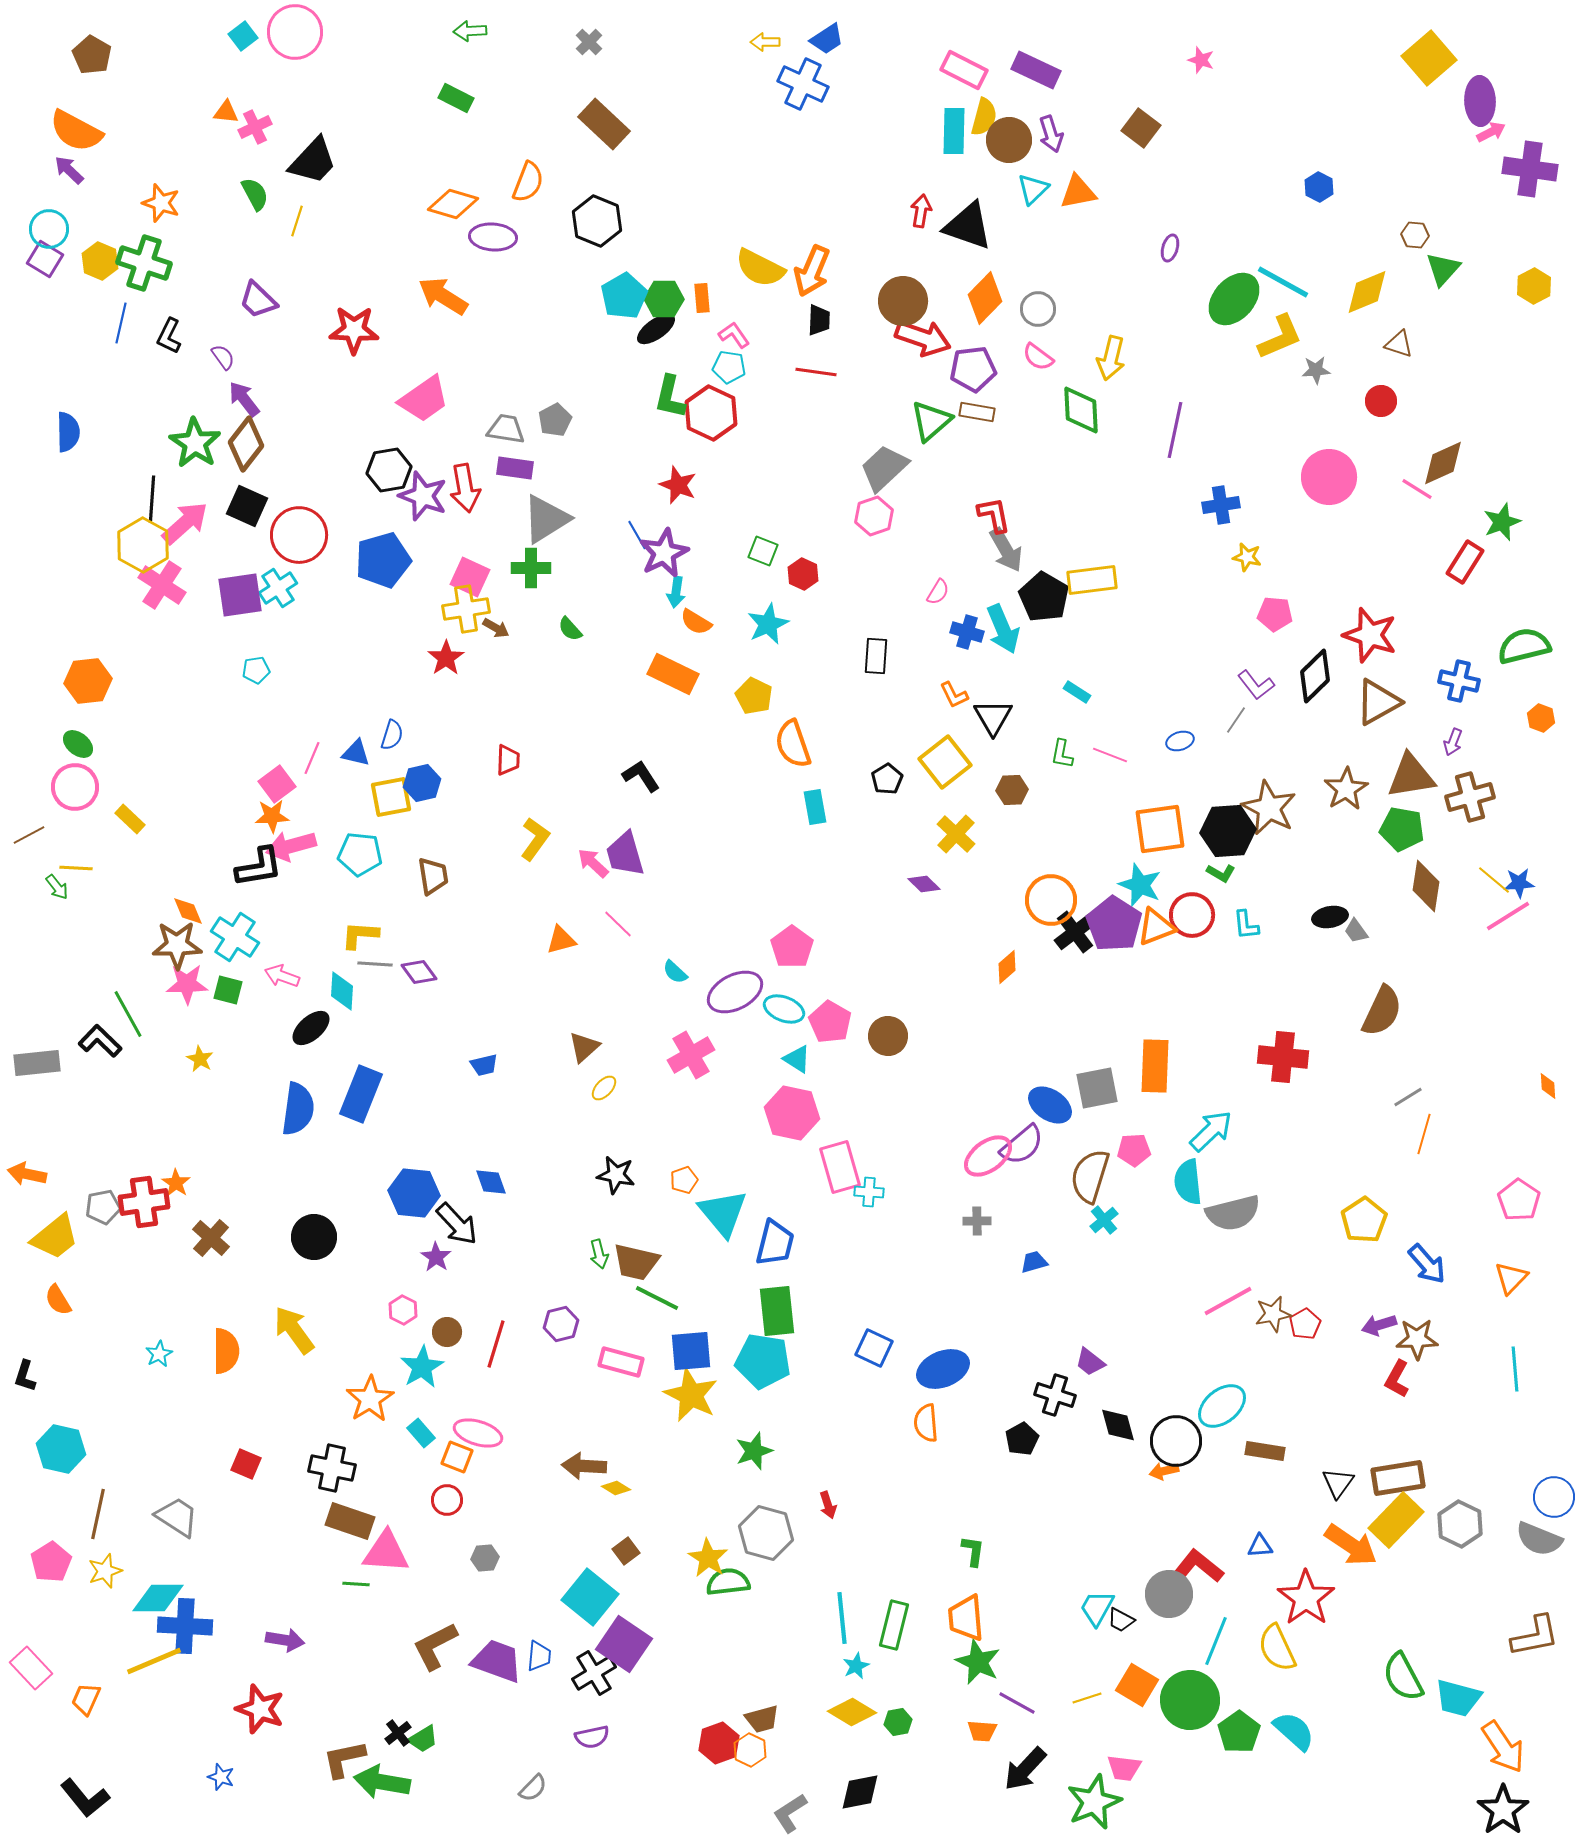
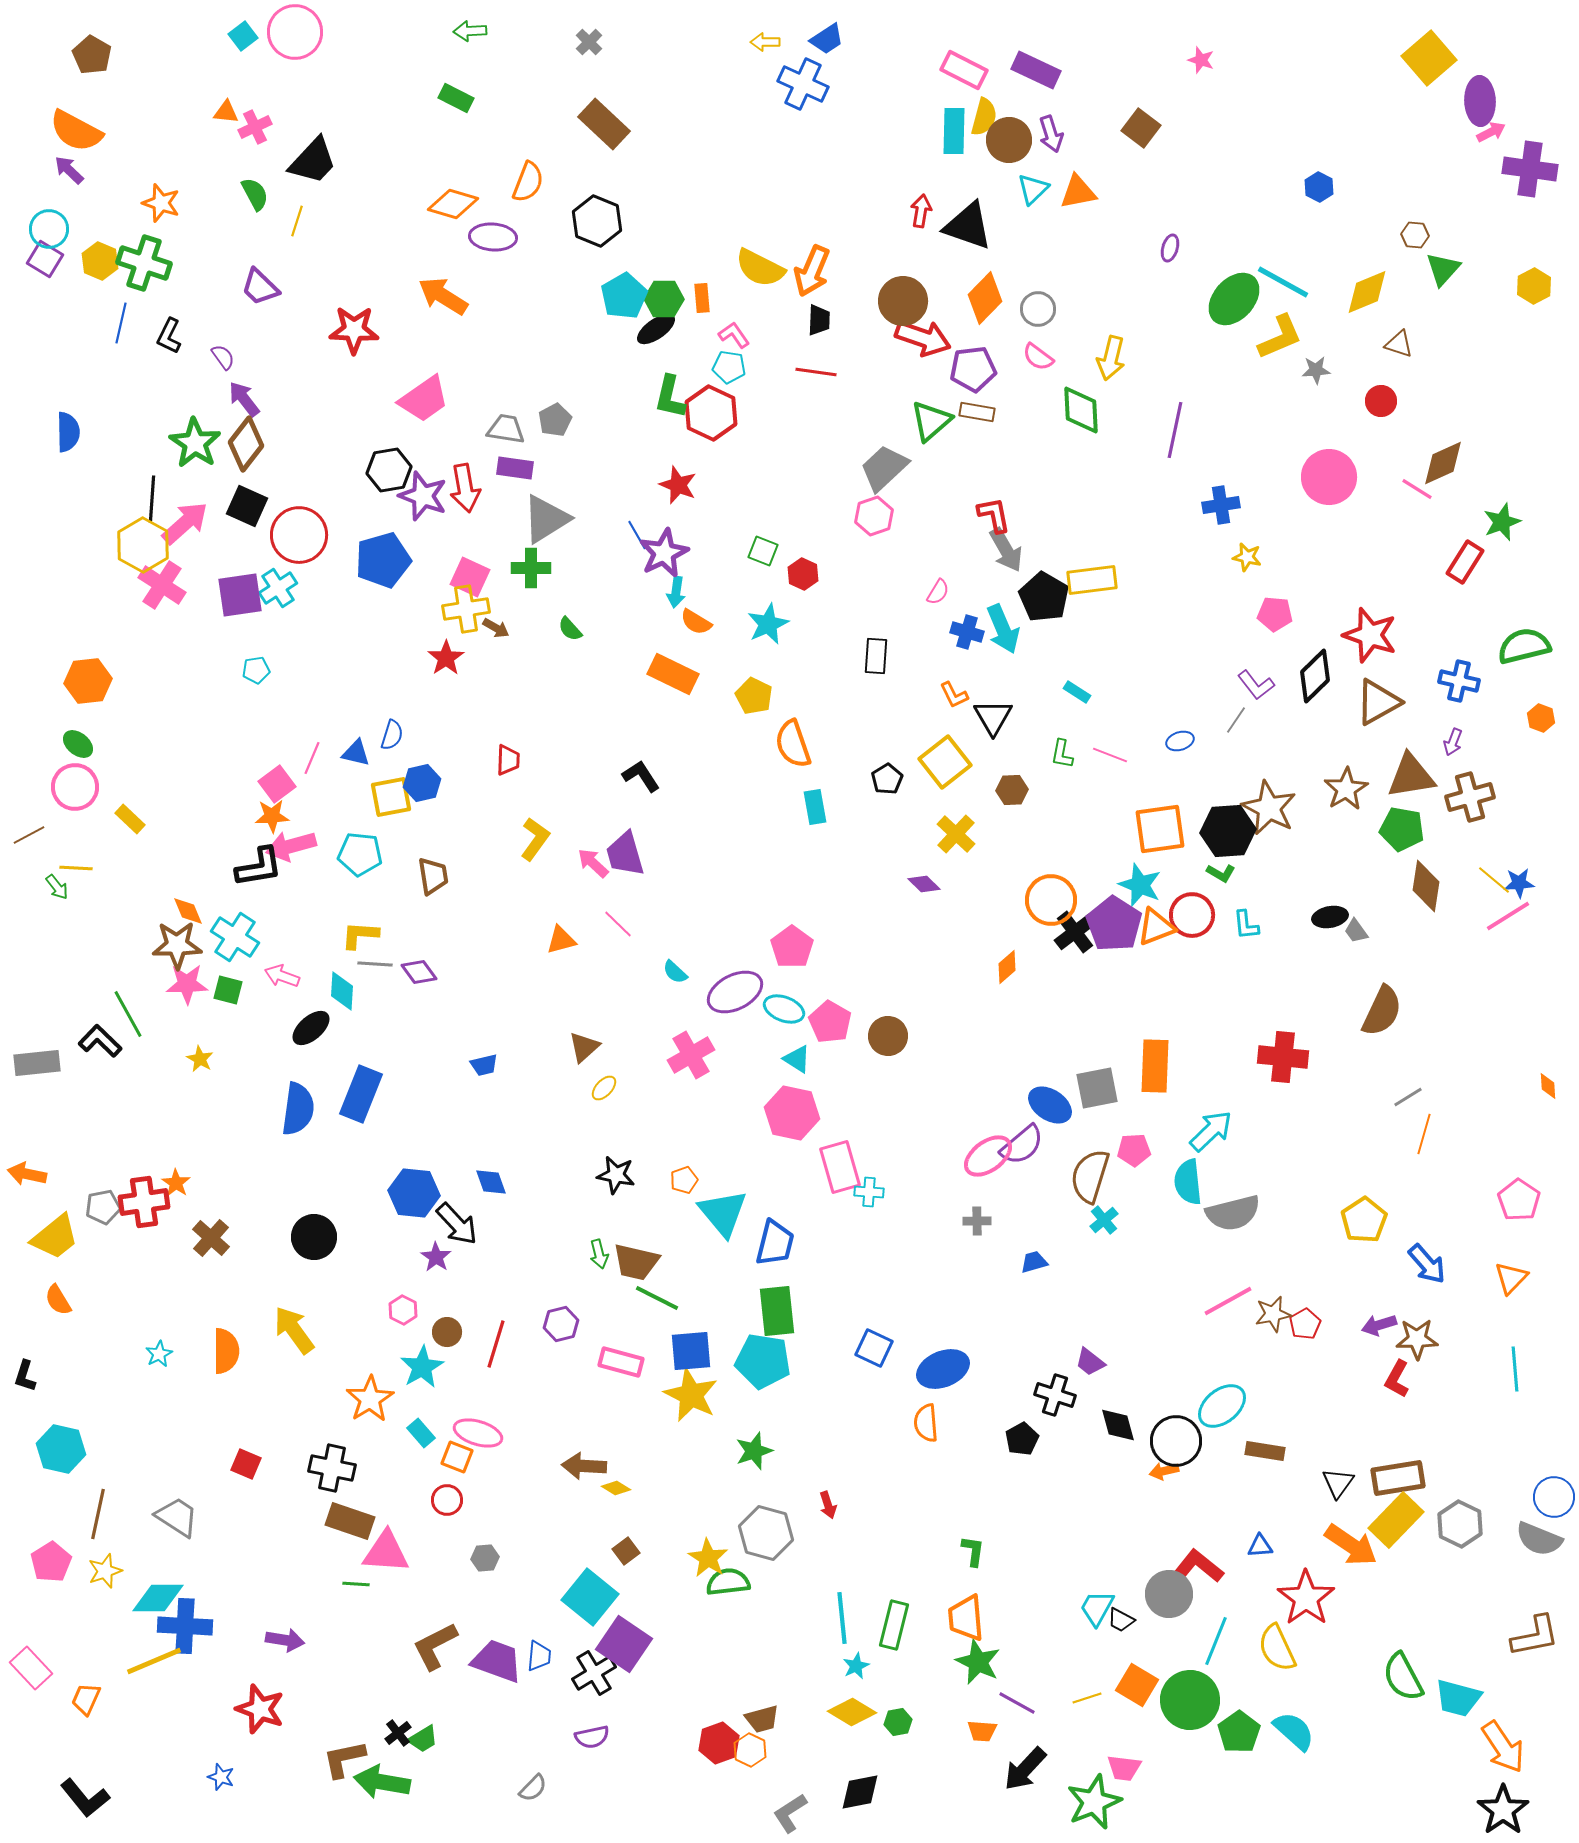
purple trapezoid at (258, 300): moved 2 px right, 13 px up
